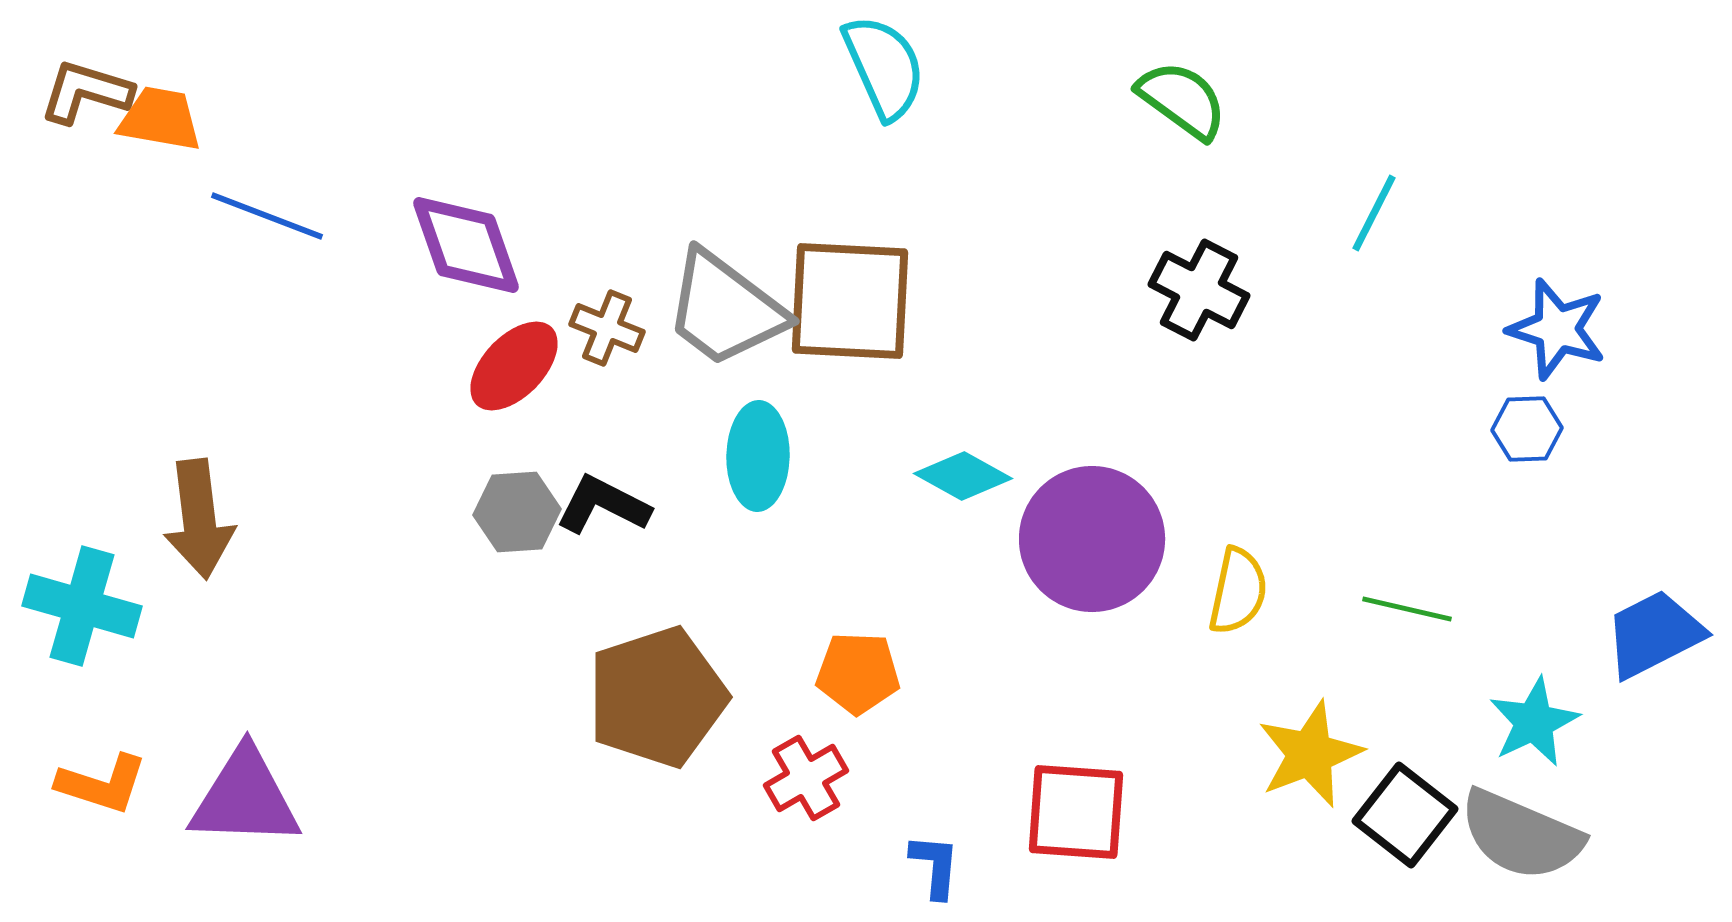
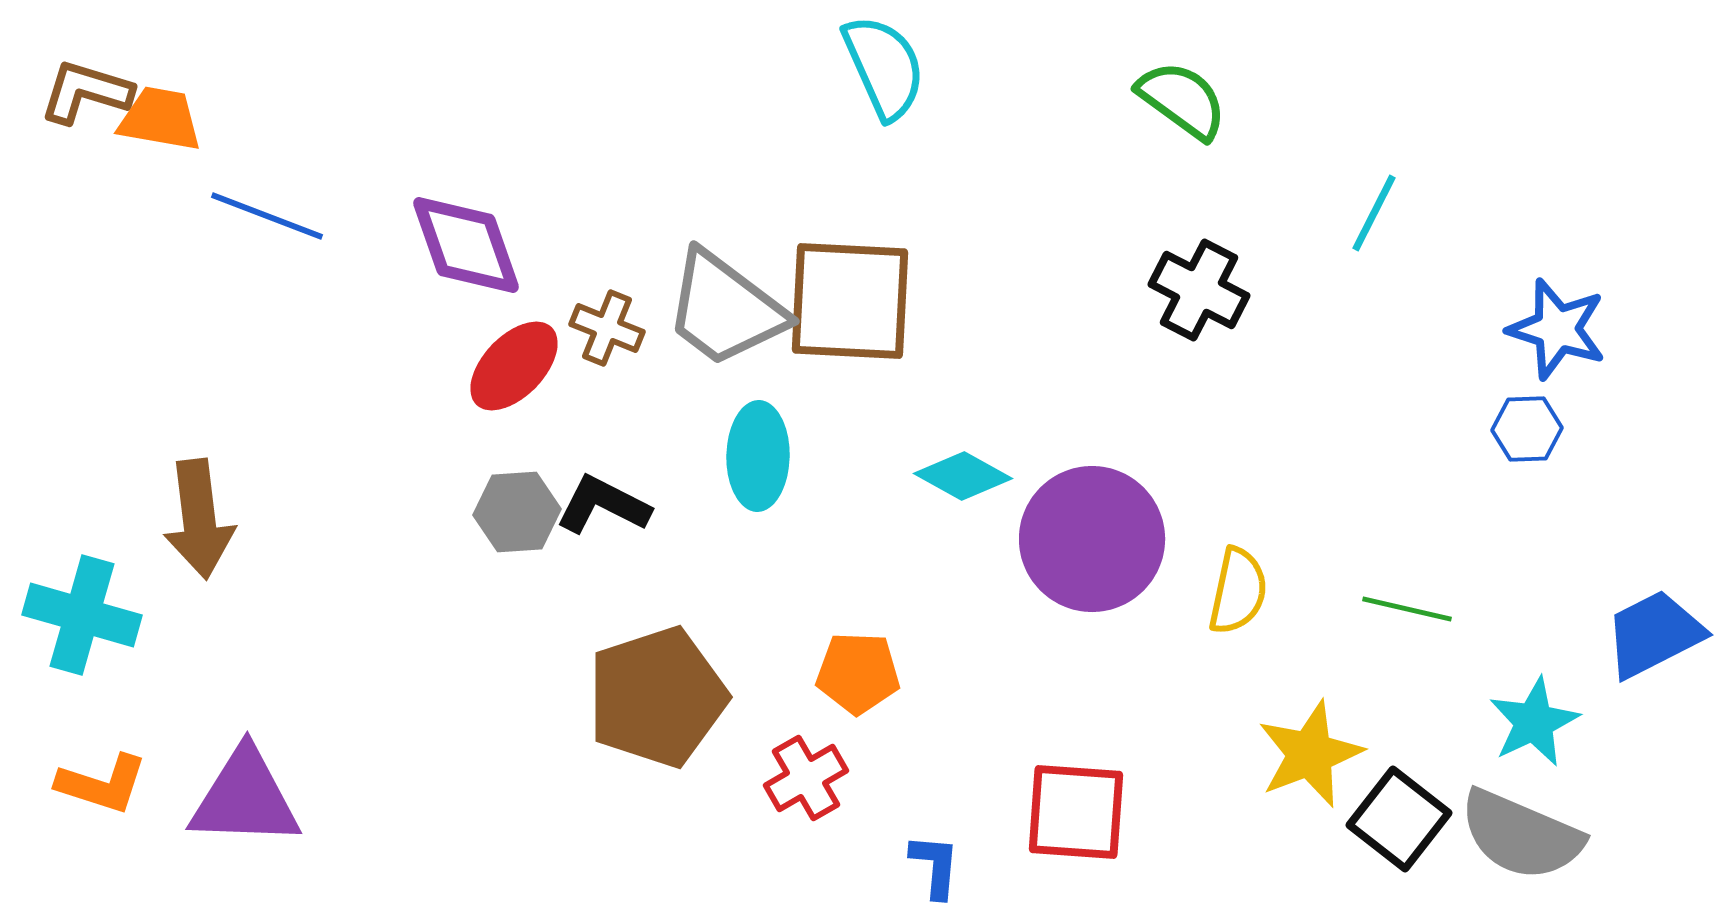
cyan cross: moved 9 px down
black square: moved 6 px left, 4 px down
